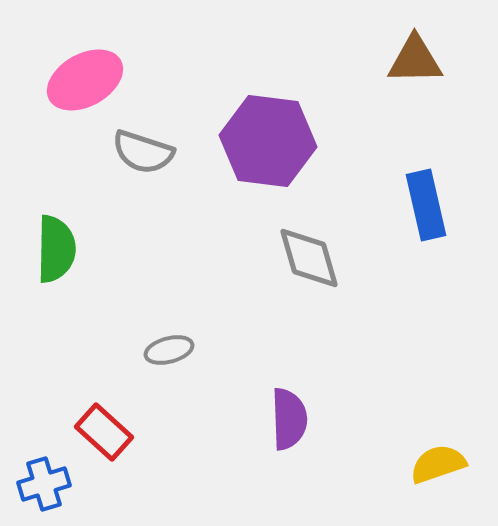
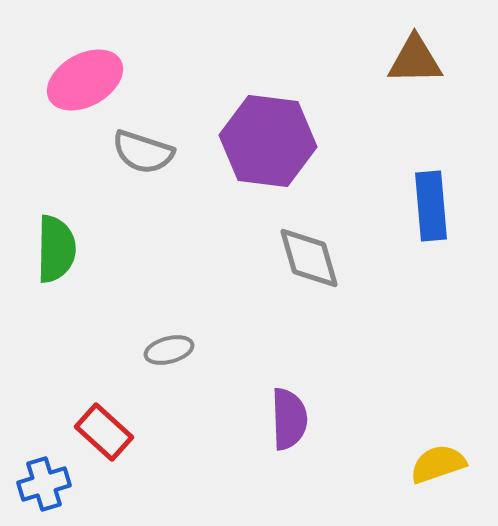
blue rectangle: moved 5 px right, 1 px down; rotated 8 degrees clockwise
